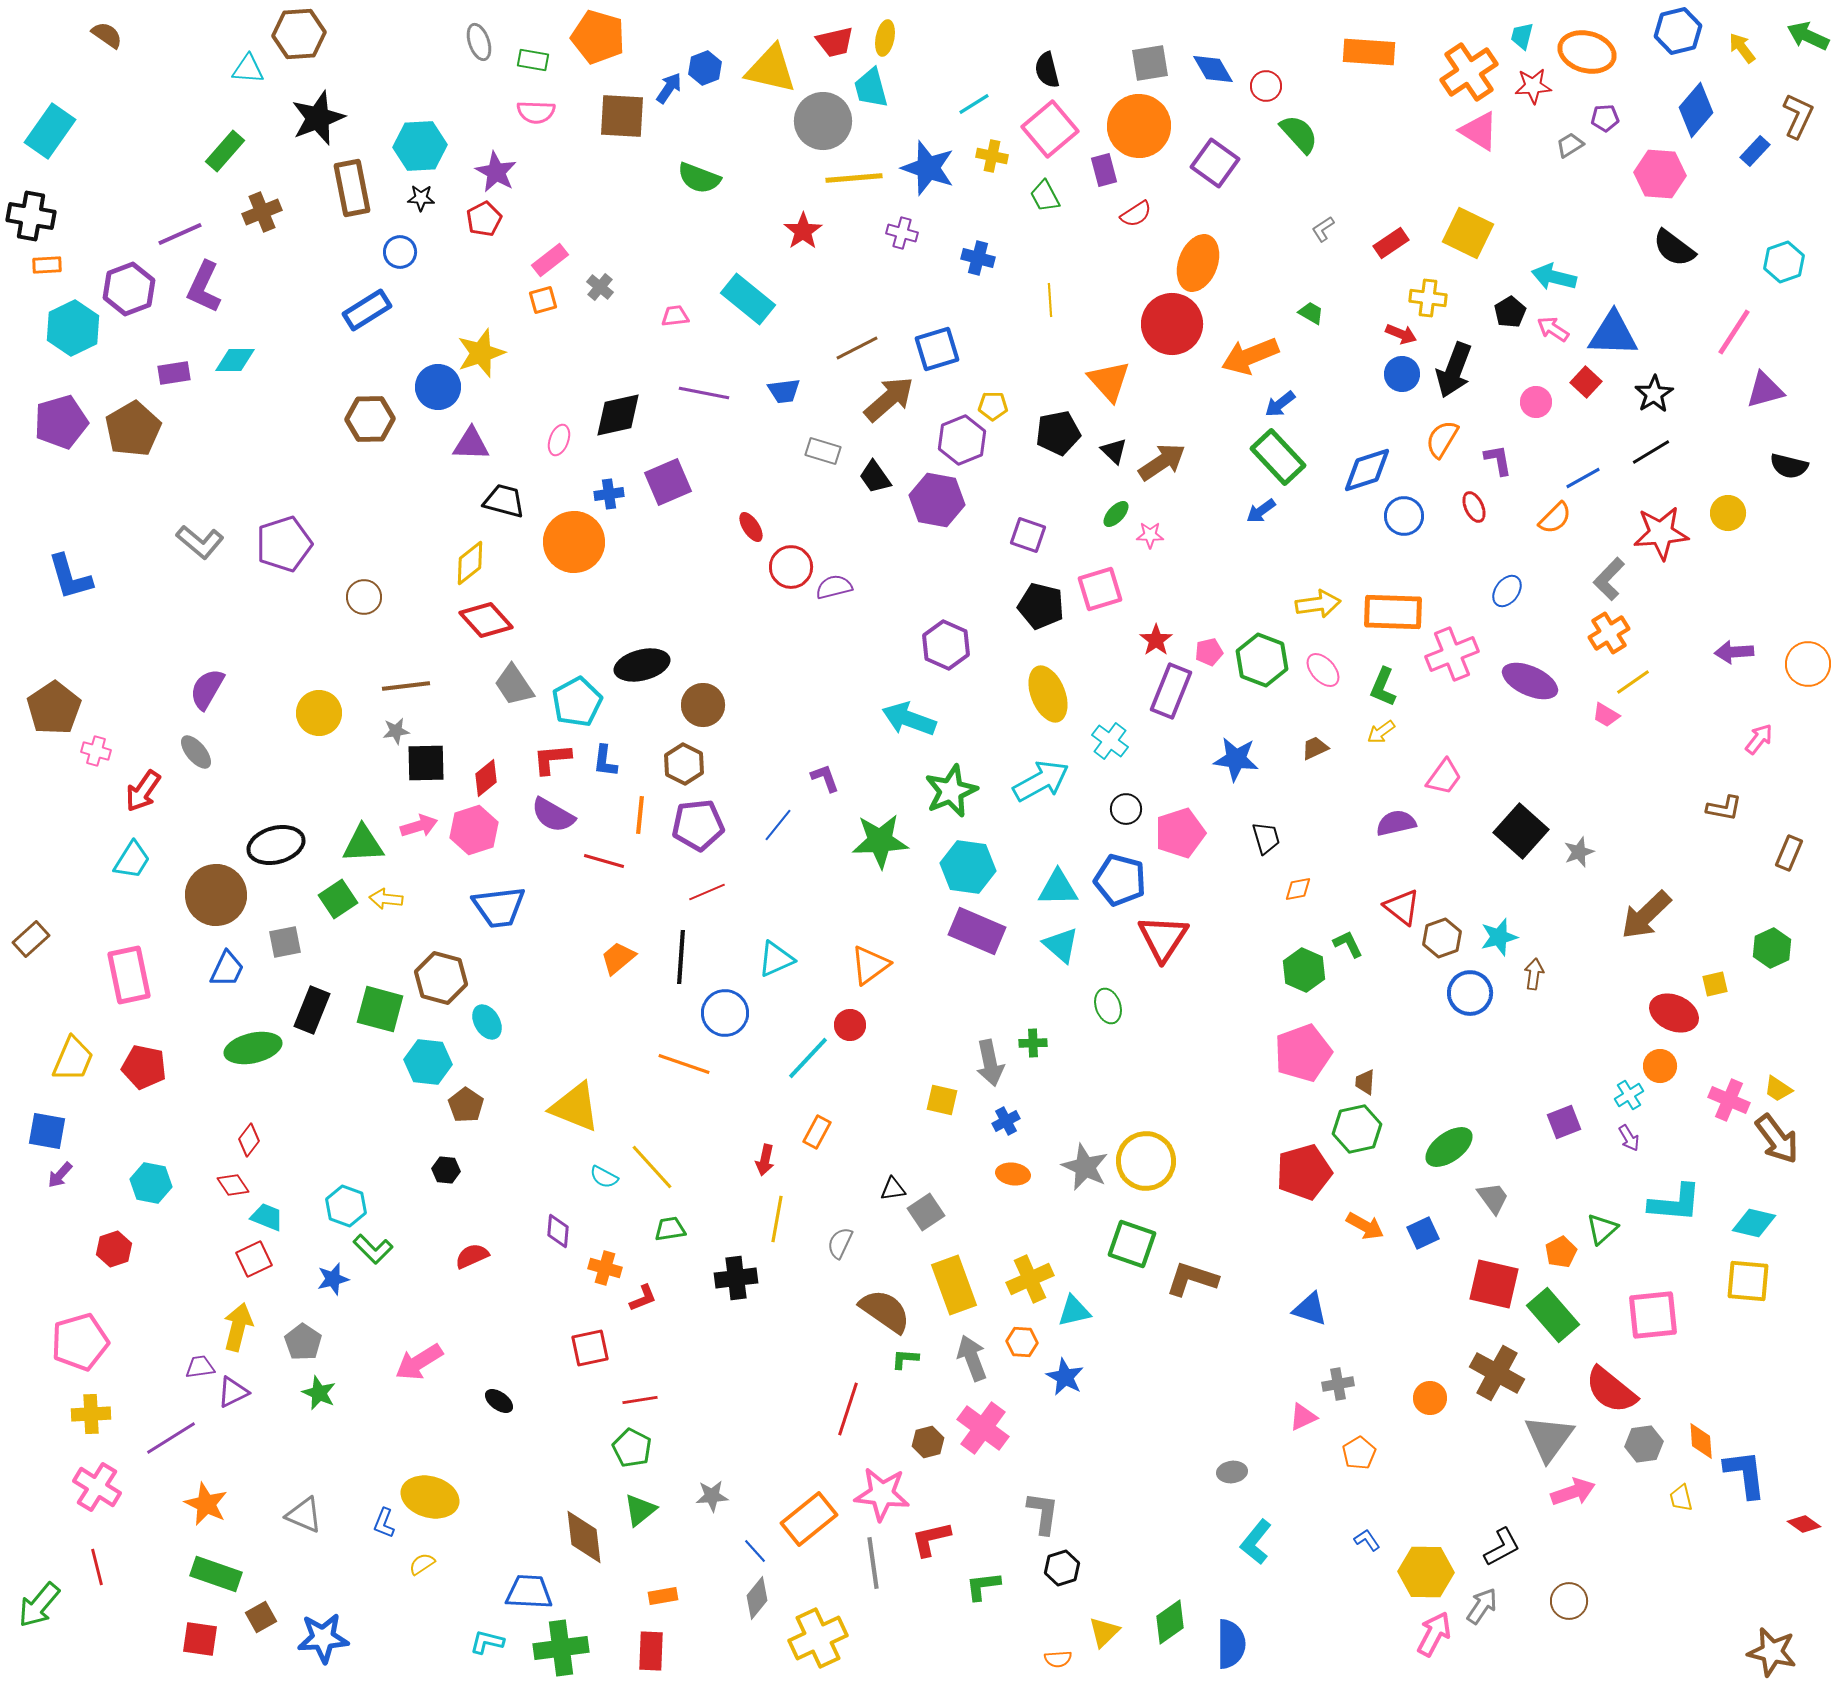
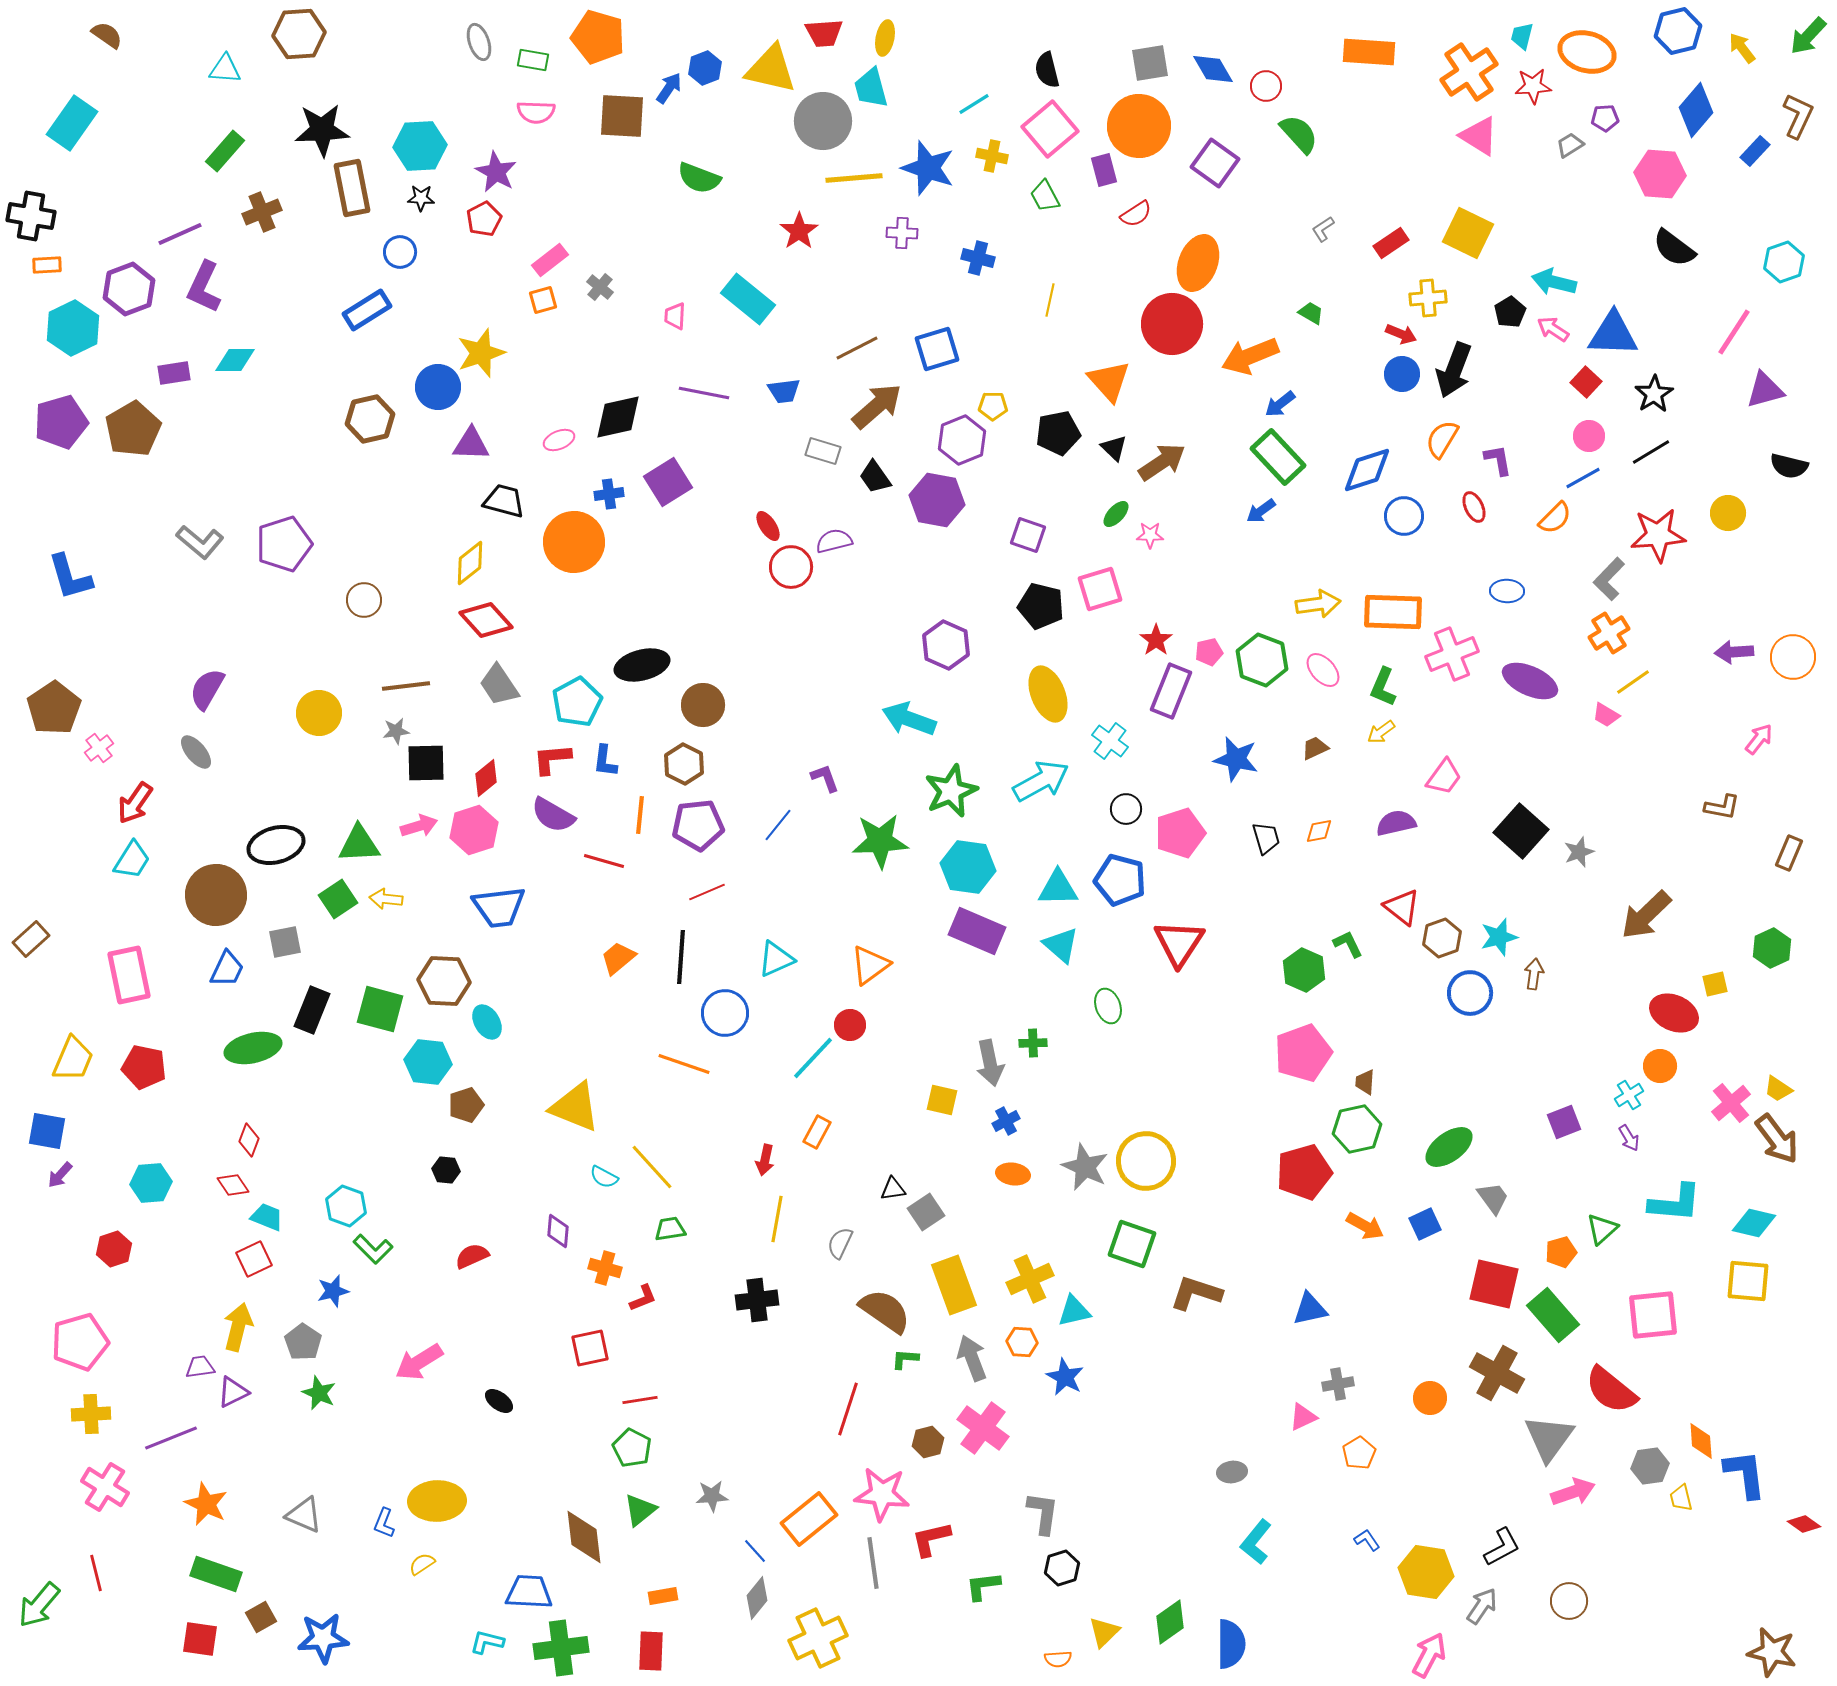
green arrow at (1808, 36): rotated 72 degrees counterclockwise
red trapezoid at (835, 42): moved 11 px left, 9 px up; rotated 9 degrees clockwise
cyan triangle at (248, 69): moved 23 px left
black star at (318, 118): moved 4 px right, 12 px down; rotated 18 degrees clockwise
cyan rectangle at (50, 131): moved 22 px right, 8 px up
pink triangle at (1479, 131): moved 5 px down
red star at (803, 231): moved 4 px left
purple cross at (902, 233): rotated 12 degrees counterclockwise
cyan arrow at (1554, 277): moved 5 px down
yellow cross at (1428, 298): rotated 12 degrees counterclockwise
yellow line at (1050, 300): rotated 16 degrees clockwise
pink trapezoid at (675, 316): rotated 80 degrees counterclockwise
brown arrow at (889, 399): moved 12 px left, 7 px down
pink circle at (1536, 402): moved 53 px right, 34 px down
black diamond at (618, 415): moved 2 px down
brown hexagon at (370, 419): rotated 12 degrees counterclockwise
pink ellipse at (559, 440): rotated 48 degrees clockwise
black triangle at (1114, 451): moved 3 px up
purple square at (668, 482): rotated 9 degrees counterclockwise
red ellipse at (751, 527): moved 17 px right, 1 px up
red star at (1661, 533): moved 3 px left, 2 px down
purple semicircle at (834, 587): moved 46 px up
blue ellipse at (1507, 591): rotated 56 degrees clockwise
brown circle at (364, 597): moved 3 px down
orange circle at (1808, 664): moved 15 px left, 7 px up
gray trapezoid at (514, 685): moved 15 px left
pink cross at (96, 751): moved 3 px right, 3 px up; rotated 36 degrees clockwise
blue star at (1236, 759): rotated 6 degrees clockwise
red arrow at (143, 791): moved 8 px left, 12 px down
brown L-shape at (1724, 808): moved 2 px left, 1 px up
green triangle at (363, 844): moved 4 px left
orange diamond at (1298, 889): moved 21 px right, 58 px up
red triangle at (1163, 938): moved 16 px right, 5 px down
brown hexagon at (441, 978): moved 3 px right, 3 px down; rotated 12 degrees counterclockwise
cyan line at (808, 1058): moved 5 px right
pink cross at (1729, 1100): moved 2 px right, 3 px down; rotated 27 degrees clockwise
brown pentagon at (466, 1105): rotated 20 degrees clockwise
red diamond at (249, 1140): rotated 16 degrees counterclockwise
cyan hexagon at (151, 1183): rotated 15 degrees counterclockwise
blue square at (1423, 1233): moved 2 px right, 9 px up
orange pentagon at (1561, 1252): rotated 12 degrees clockwise
black cross at (736, 1278): moved 21 px right, 22 px down
blue star at (333, 1279): moved 12 px down
brown L-shape at (1192, 1279): moved 4 px right, 14 px down
blue triangle at (1310, 1309): rotated 30 degrees counterclockwise
purple line at (171, 1438): rotated 10 degrees clockwise
gray hexagon at (1644, 1444): moved 6 px right, 22 px down
pink cross at (97, 1487): moved 8 px right
yellow ellipse at (430, 1497): moved 7 px right, 4 px down; rotated 18 degrees counterclockwise
red line at (97, 1567): moved 1 px left, 6 px down
yellow hexagon at (1426, 1572): rotated 8 degrees clockwise
pink arrow at (1434, 1634): moved 5 px left, 21 px down
